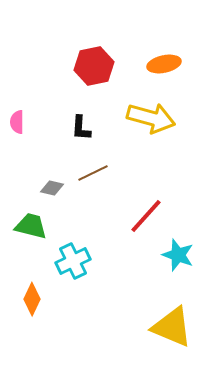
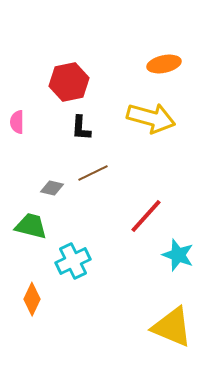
red hexagon: moved 25 px left, 16 px down
